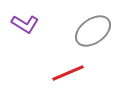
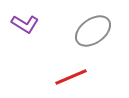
red line: moved 3 px right, 4 px down
